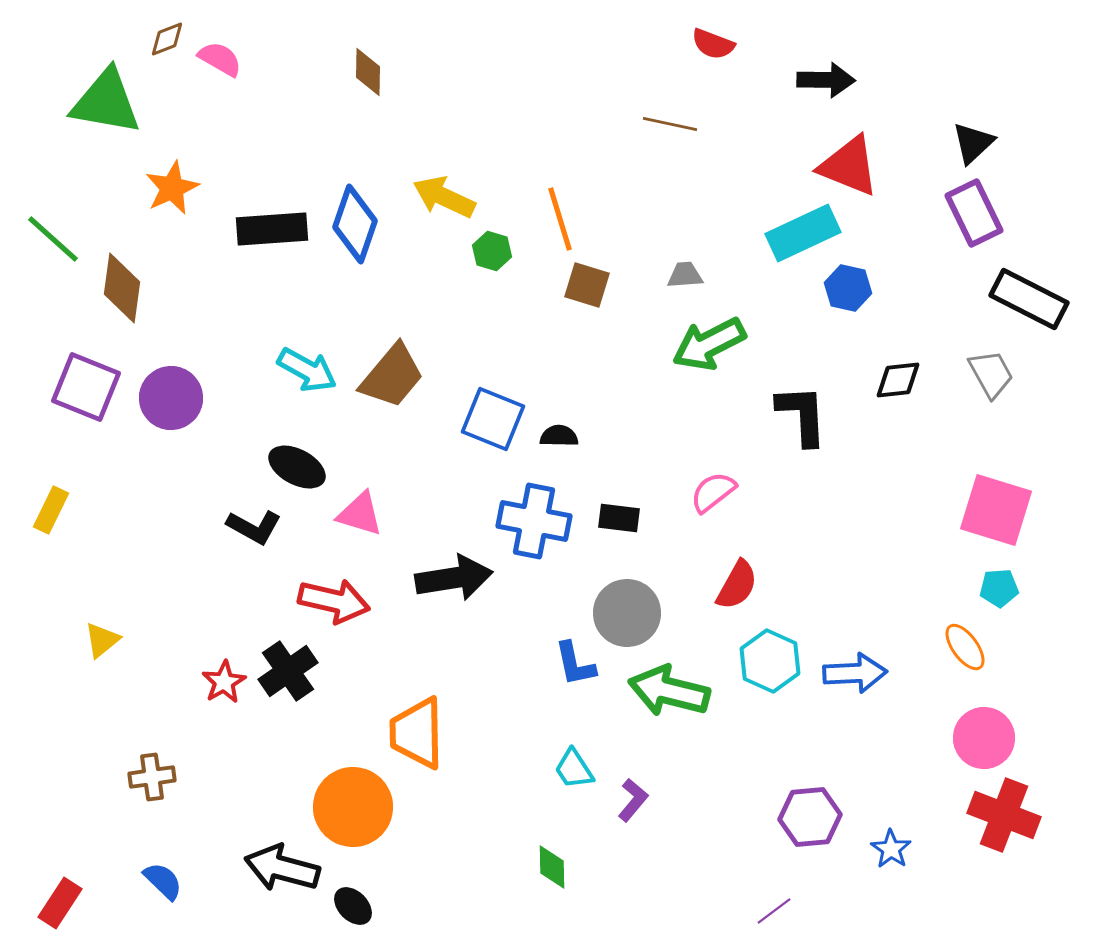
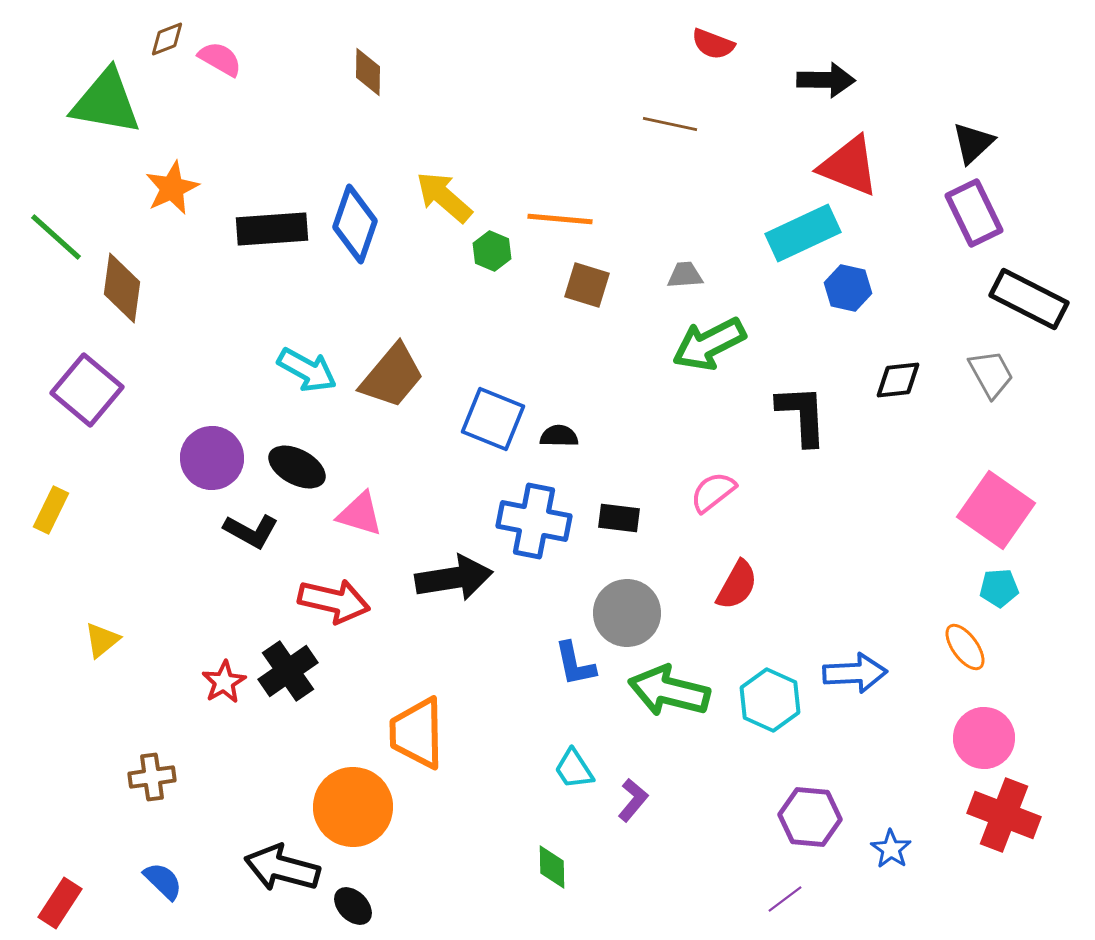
yellow arrow at (444, 197): rotated 16 degrees clockwise
orange line at (560, 219): rotated 68 degrees counterclockwise
green line at (53, 239): moved 3 px right, 2 px up
green hexagon at (492, 251): rotated 6 degrees clockwise
purple square at (86, 387): moved 1 px right, 3 px down; rotated 18 degrees clockwise
purple circle at (171, 398): moved 41 px right, 60 px down
pink square at (996, 510): rotated 18 degrees clockwise
black L-shape at (254, 527): moved 3 px left, 4 px down
cyan hexagon at (770, 661): moved 39 px down
purple hexagon at (810, 817): rotated 10 degrees clockwise
purple line at (774, 911): moved 11 px right, 12 px up
